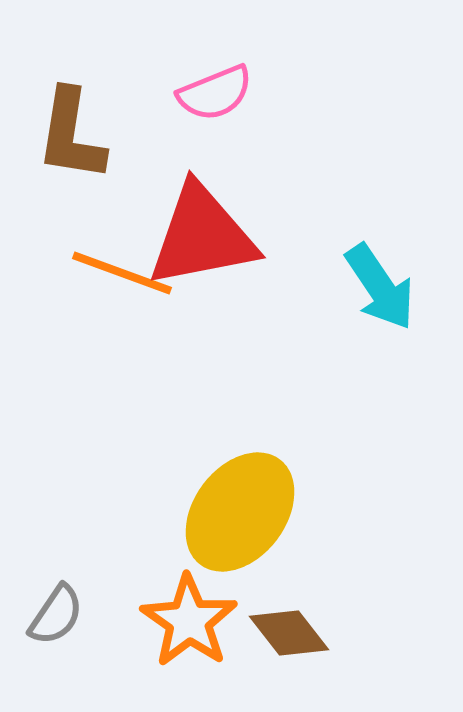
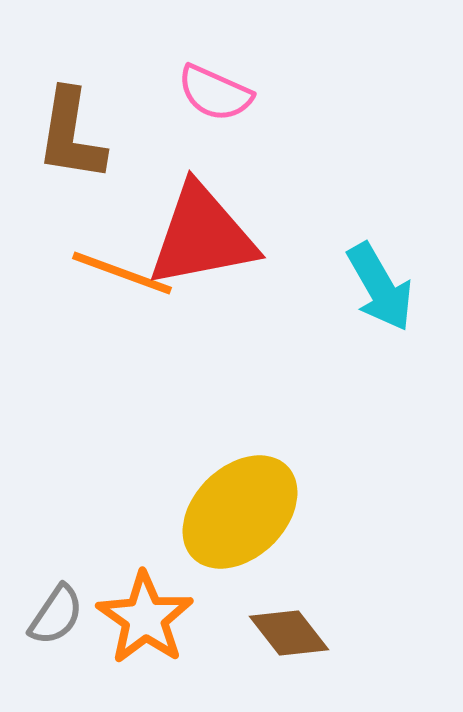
pink semicircle: rotated 46 degrees clockwise
cyan arrow: rotated 4 degrees clockwise
yellow ellipse: rotated 9 degrees clockwise
orange star: moved 44 px left, 3 px up
